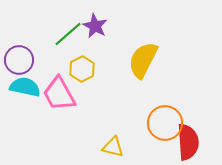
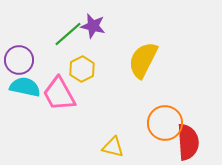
purple star: moved 2 px left; rotated 15 degrees counterclockwise
